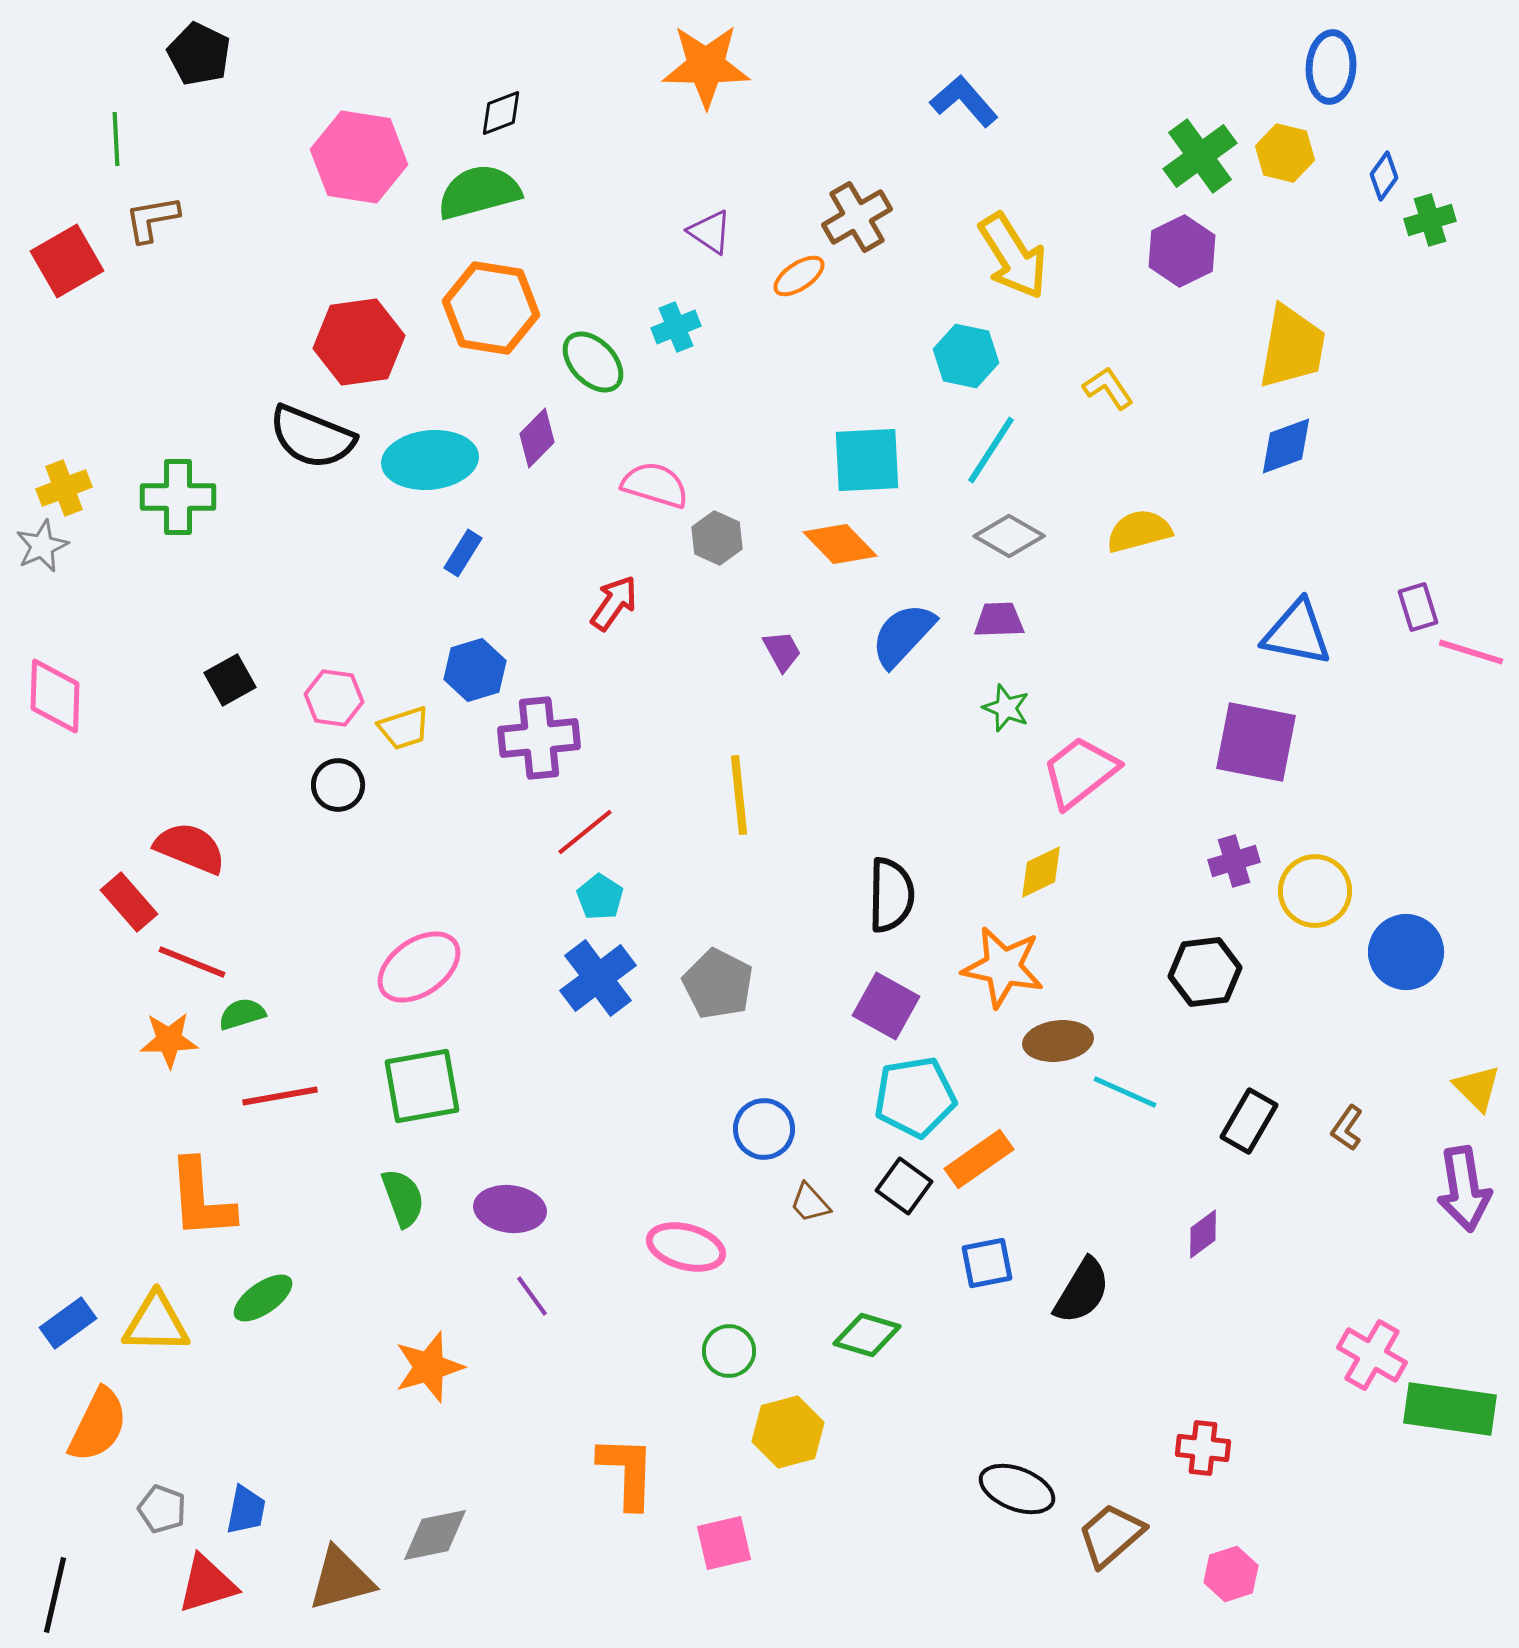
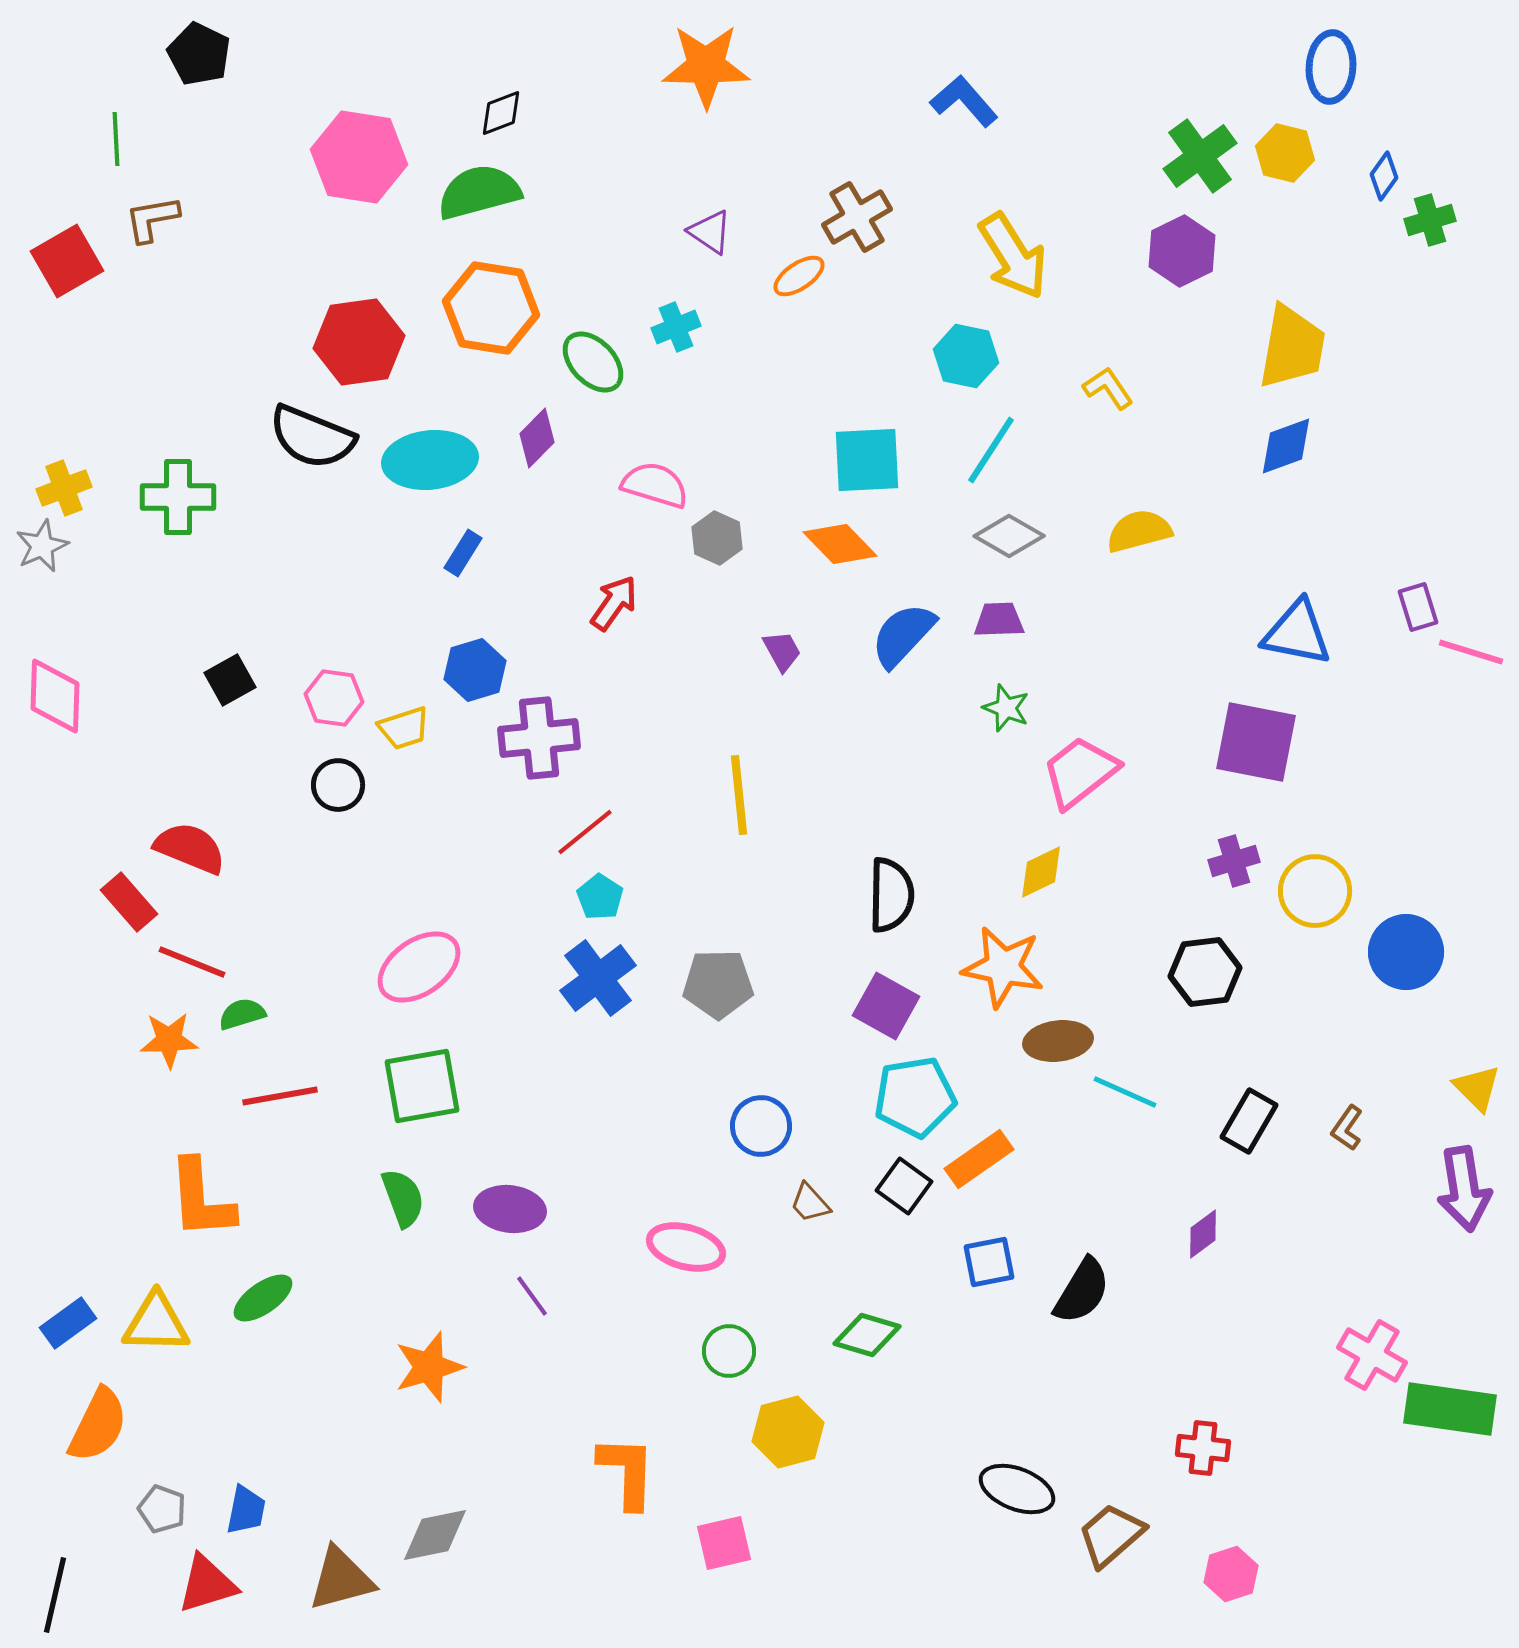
gray pentagon at (718, 984): rotated 28 degrees counterclockwise
blue circle at (764, 1129): moved 3 px left, 3 px up
blue square at (987, 1263): moved 2 px right, 1 px up
